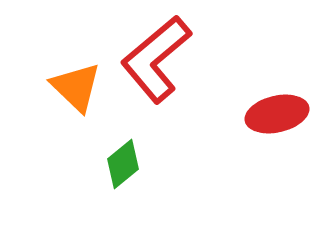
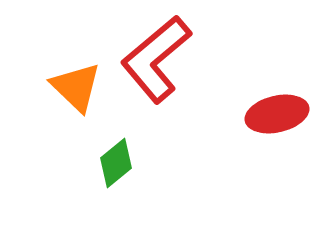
green diamond: moved 7 px left, 1 px up
